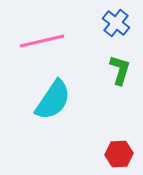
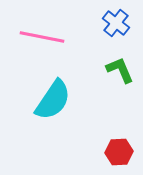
pink line: moved 4 px up; rotated 24 degrees clockwise
green L-shape: rotated 40 degrees counterclockwise
red hexagon: moved 2 px up
